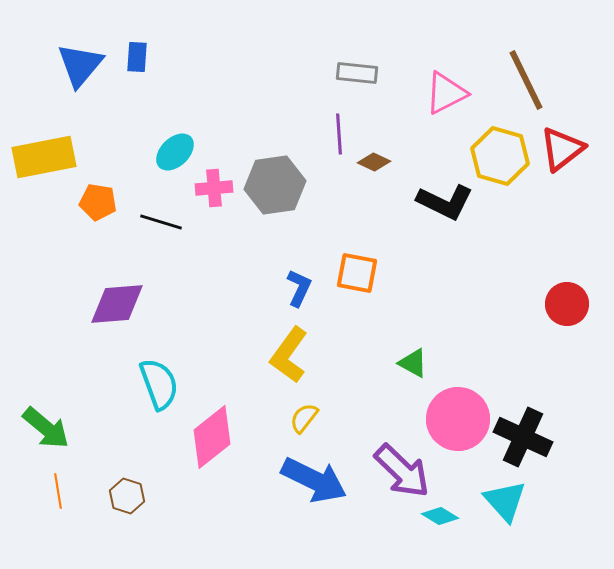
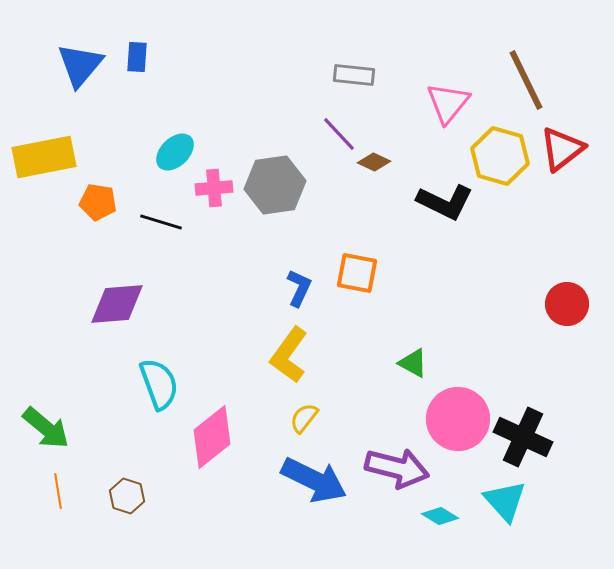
gray rectangle: moved 3 px left, 2 px down
pink triangle: moved 2 px right, 10 px down; rotated 24 degrees counterclockwise
purple line: rotated 39 degrees counterclockwise
purple arrow: moved 5 px left, 3 px up; rotated 30 degrees counterclockwise
